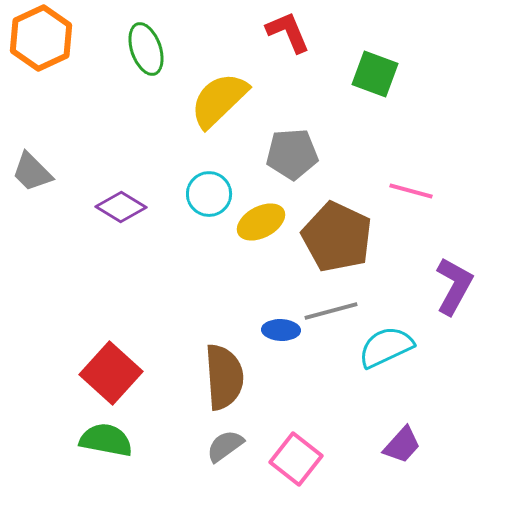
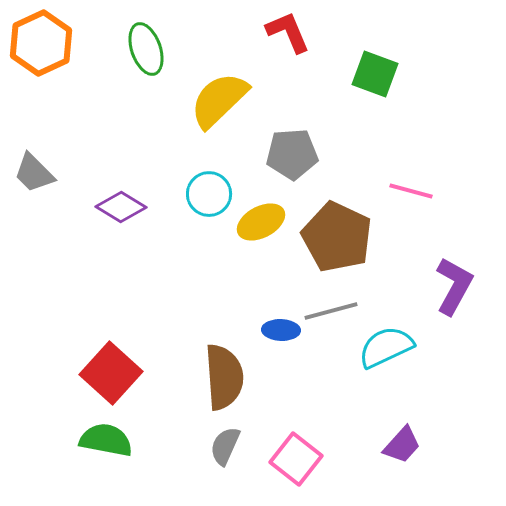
orange hexagon: moved 5 px down
gray trapezoid: moved 2 px right, 1 px down
gray semicircle: rotated 30 degrees counterclockwise
